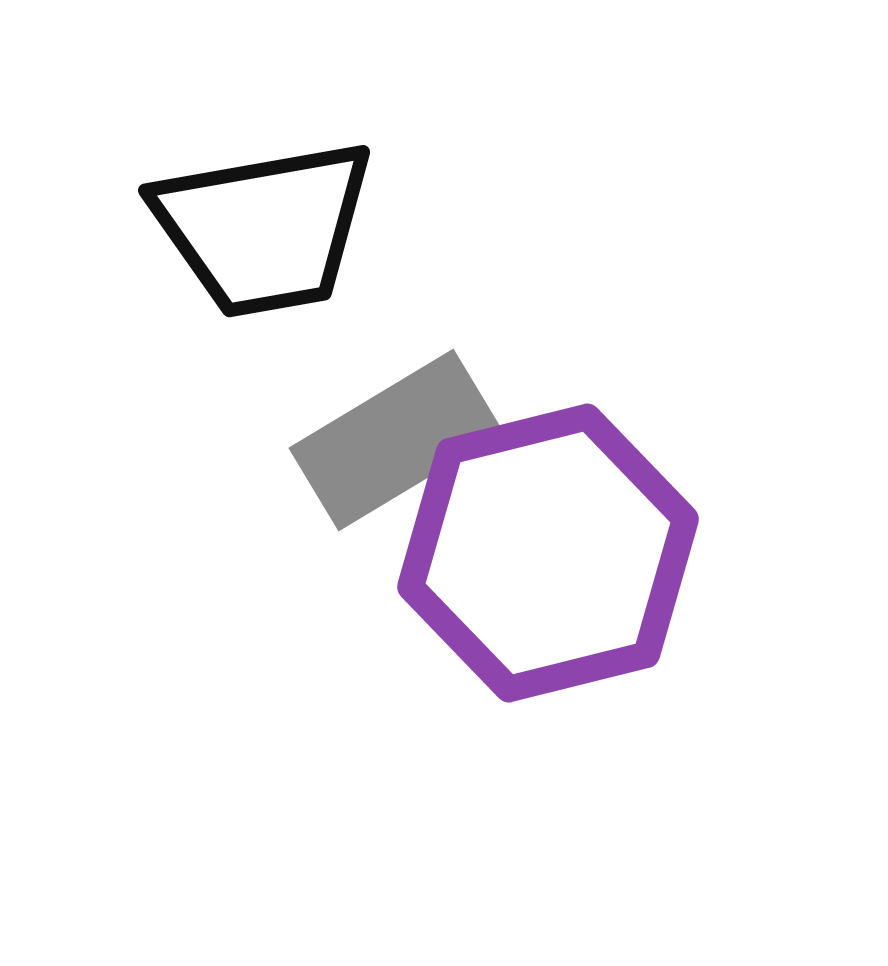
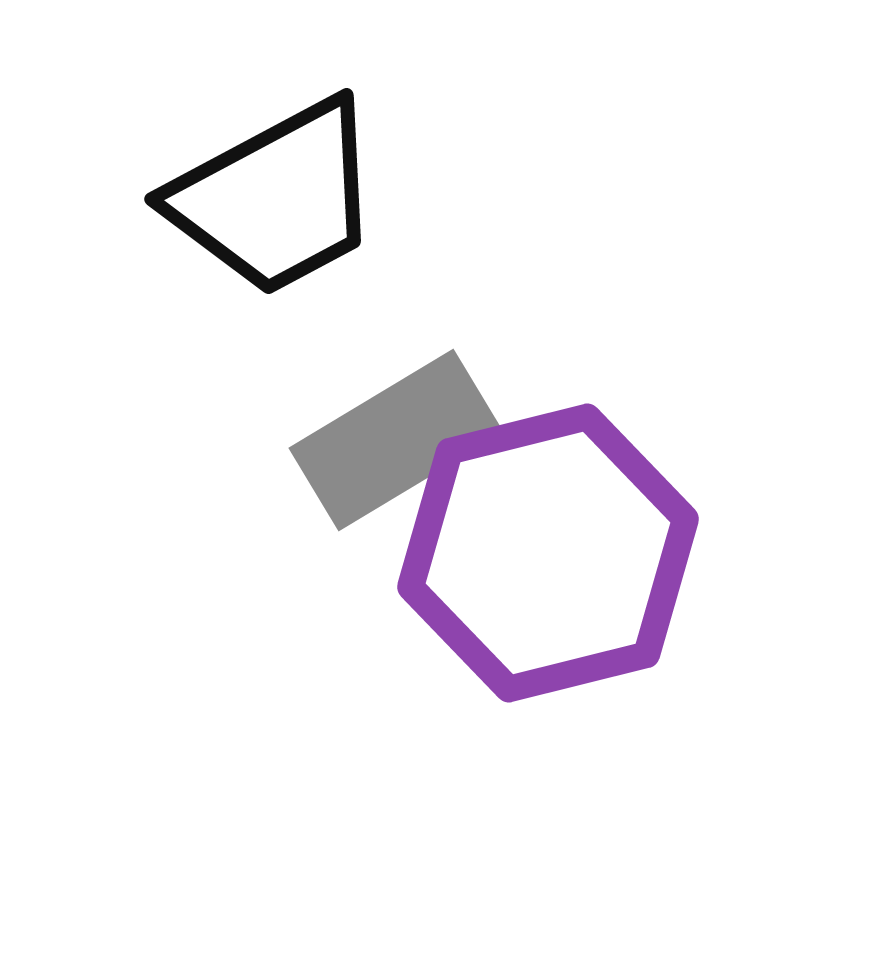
black trapezoid: moved 12 px right, 30 px up; rotated 18 degrees counterclockwise
